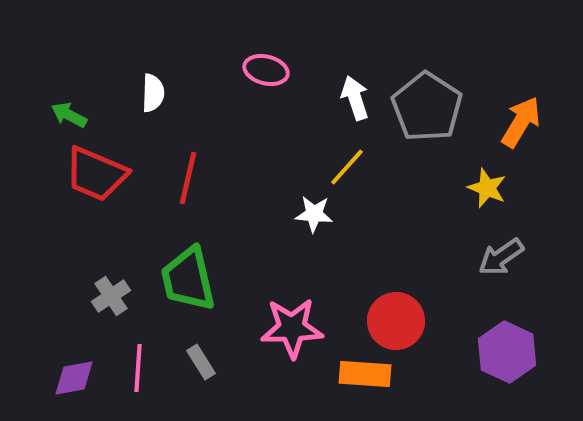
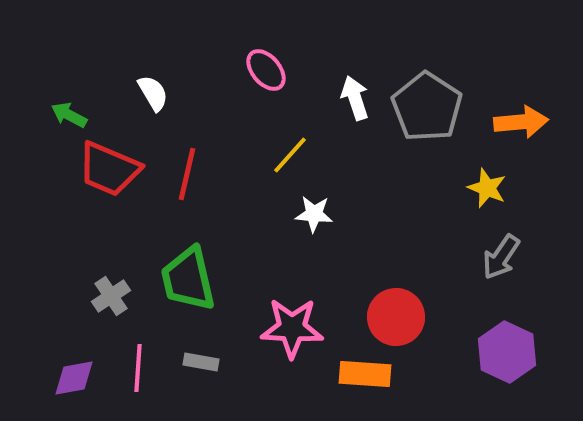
pink ellipse: rotated 36 degrees clockwise
white semicircle: rotated 33 degrees counterclockwise
orange arrow: rotated 54 degrees clockwise
yellow line: moved 57 px left, 12 px up
red trapezoid: moved 13 px right, 5 px up
red line: moved 1 px left, 4 px up
gray arrow: rotated 21 degrees counterclockwise
red circle: moved 4 px up
pink star: rotated 4 degrees clockwise
gray rectangle: rotated 48 degrees counterclockwise
